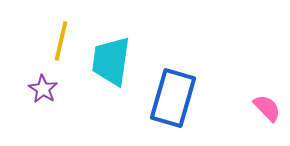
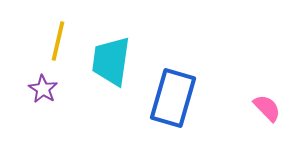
yellow line: moved 3 px left
